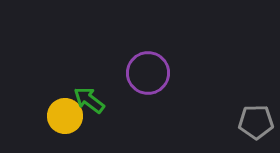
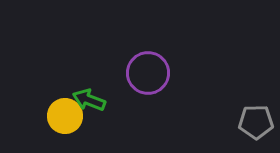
green arrow: rotated 16 degrees counterclockwise
